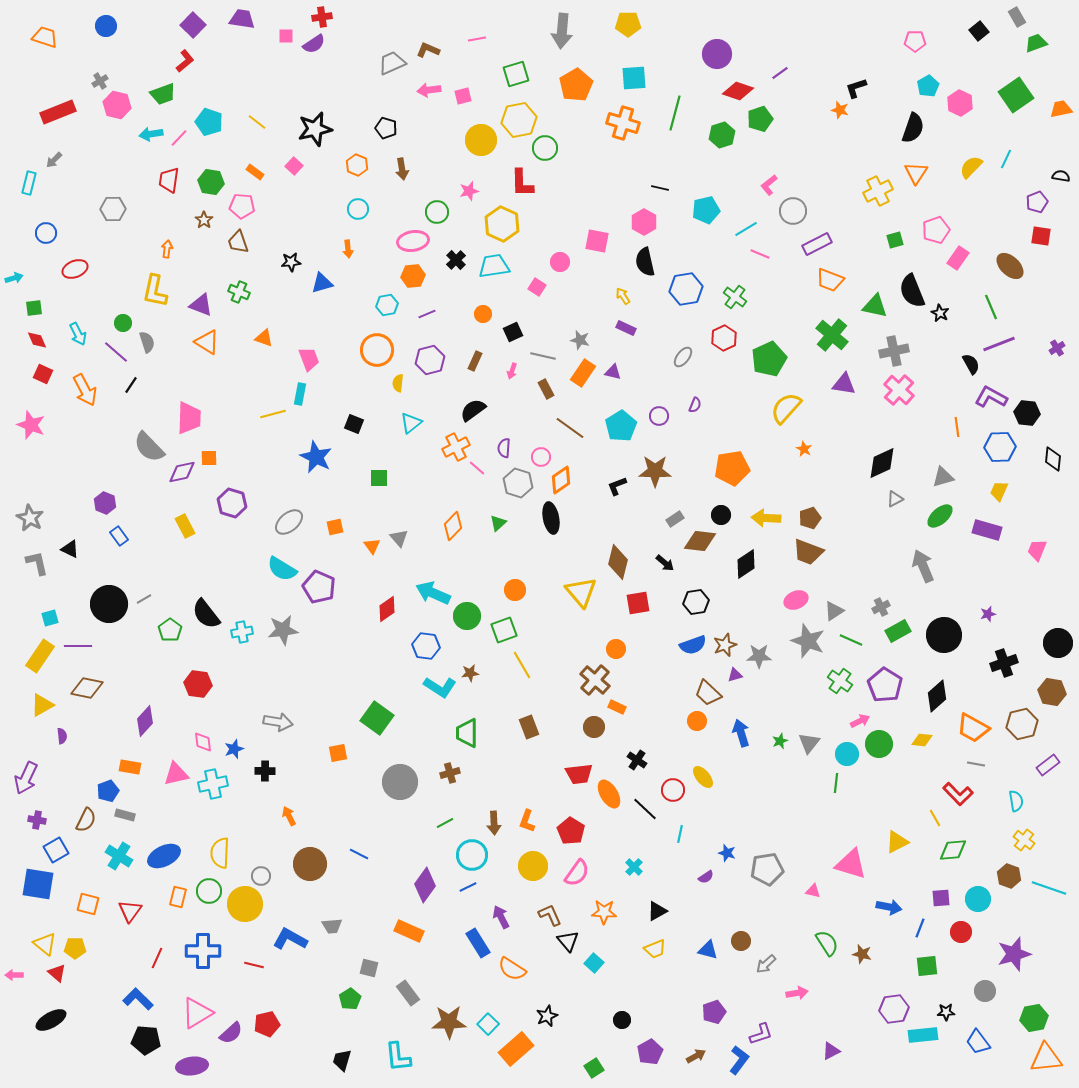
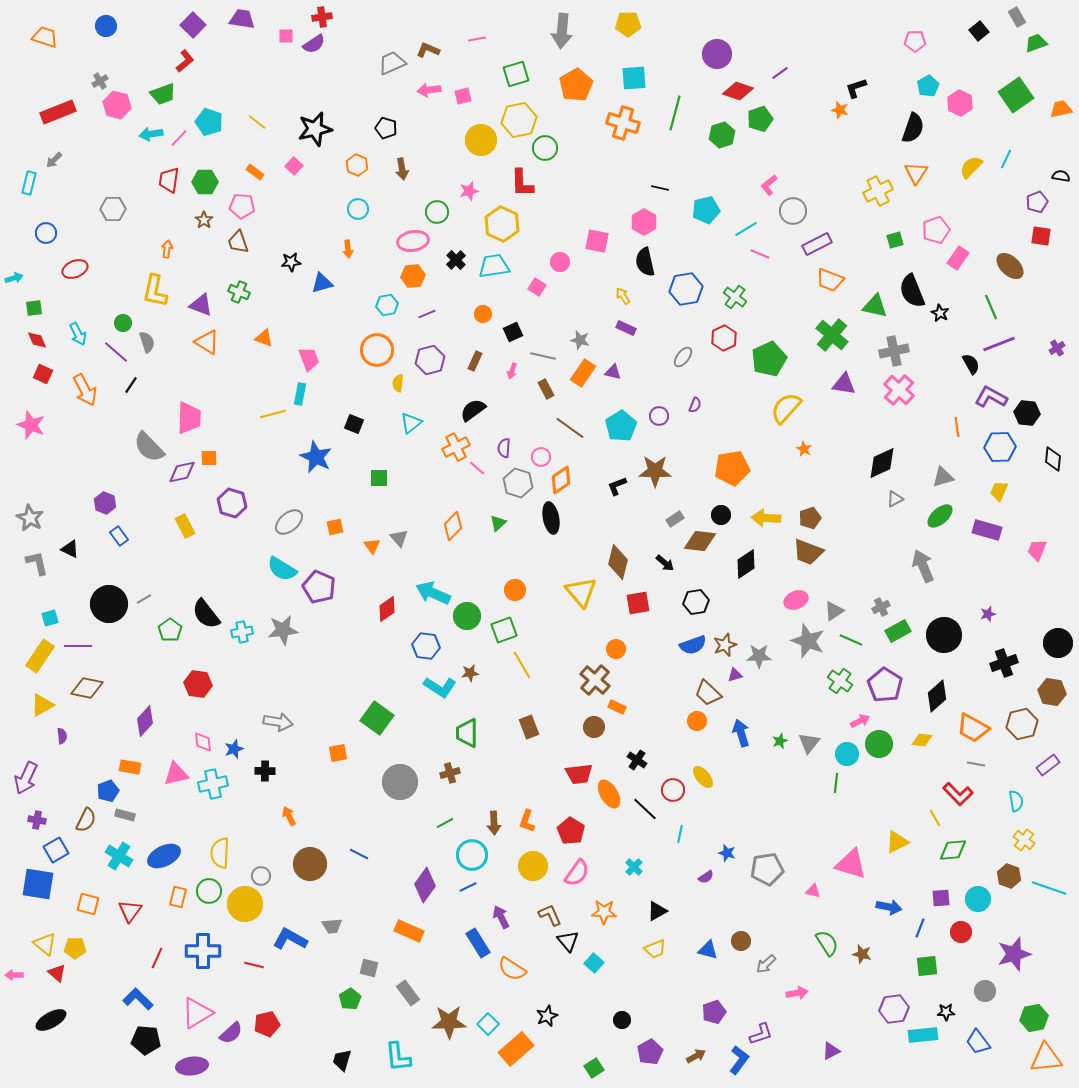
green hexagon at (211, 182): moved 6 px left; rotated 10 degrees counterclockwise
